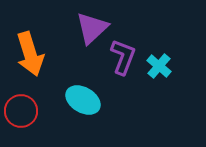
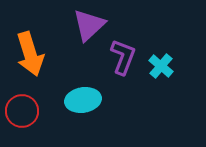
purple triangle: moved 3 px left, 3 px up
cyan cross: moved 2 px right
cyan ellipse: rotated 40 degrees counterclockwise
red circle: moved 1 px right
